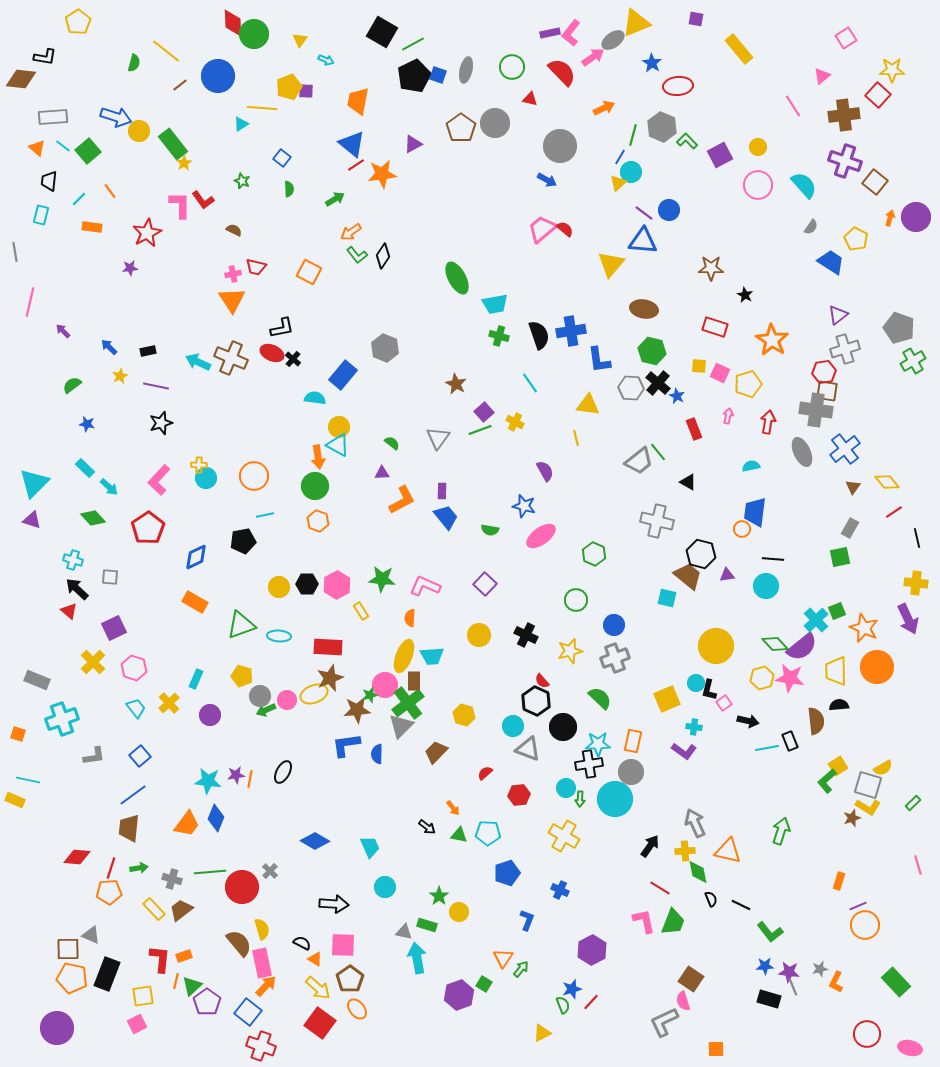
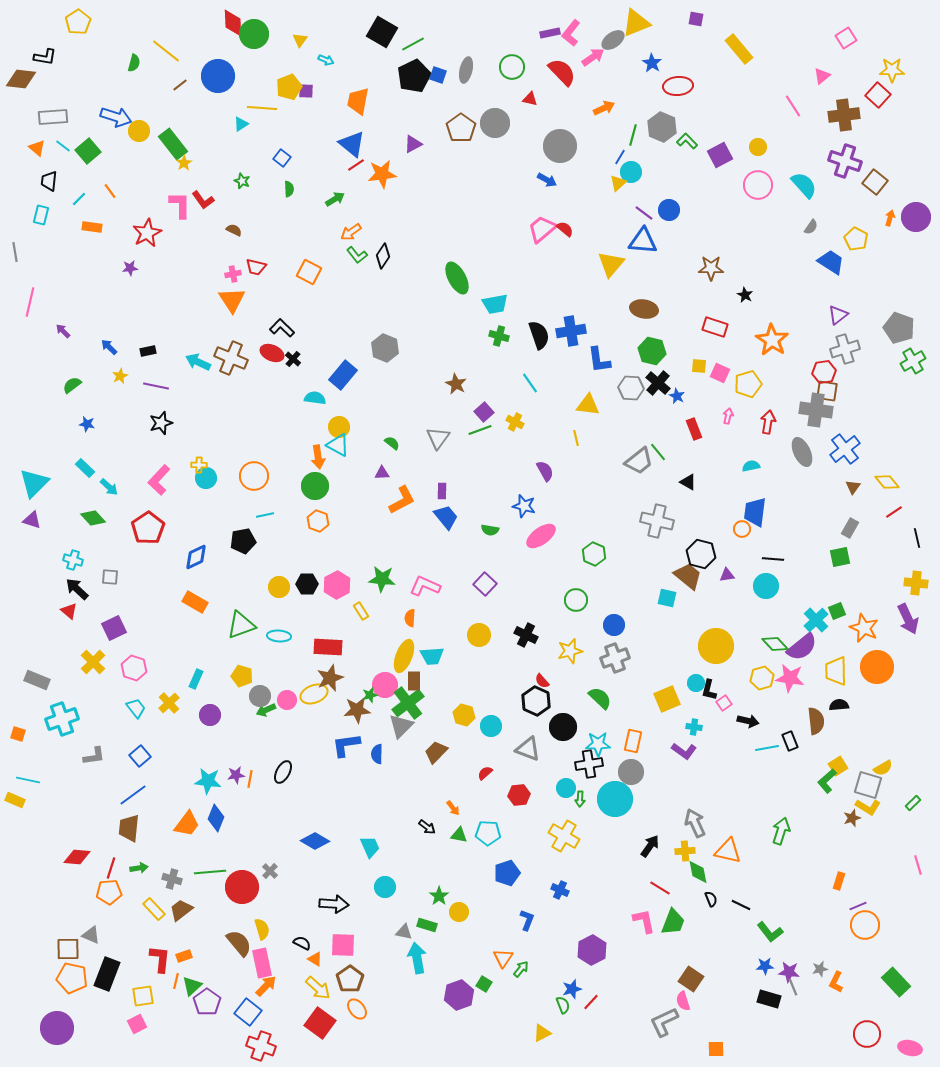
black L-shape at (282, 328): rotated 125 degrees counterclockwise
cyan circle at (513, 726): moved 22 px left
